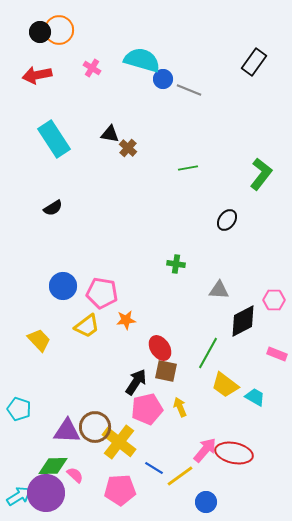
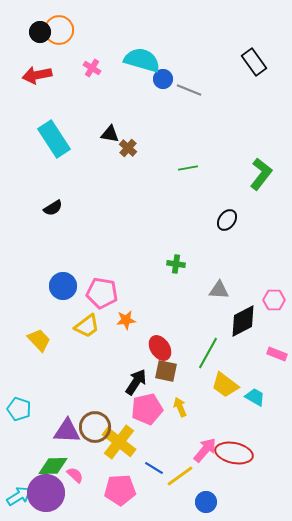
black rectangle at (254, 62): rotated 72 degrees counterclockwise
